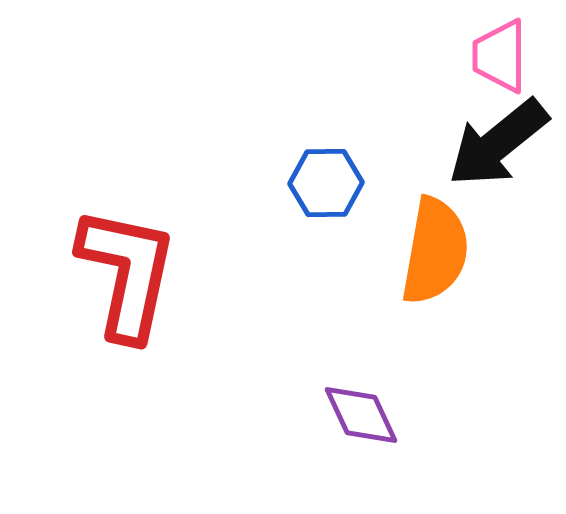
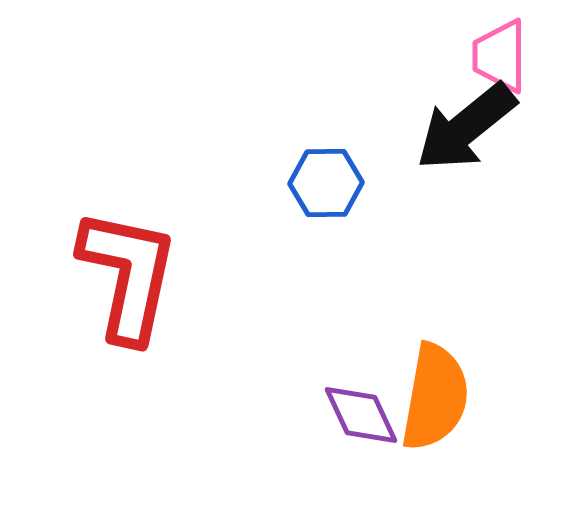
black arrow: moved 32 px left, 16 px up
orange semicircle: moved 146 px down
red L-shape: moved 1 px right, 2 px down
